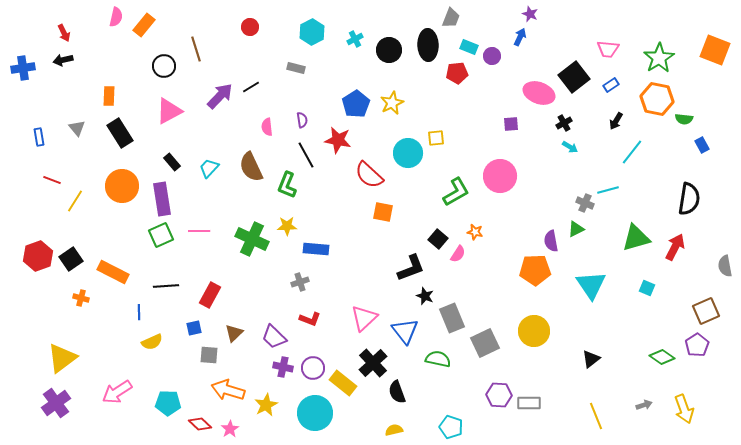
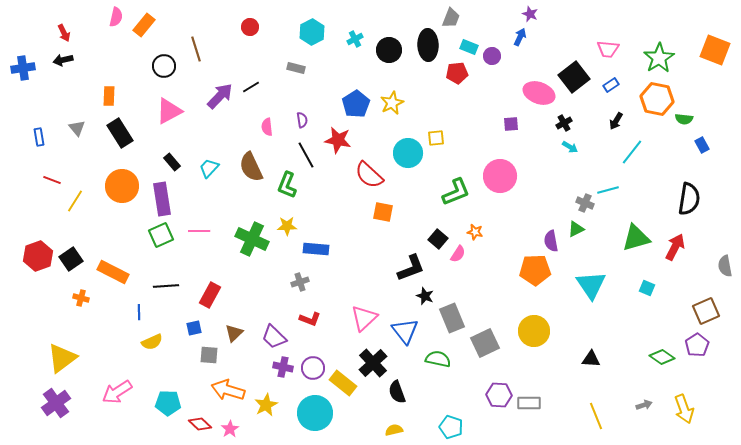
green L-shape at (456, 192): rotated 8 degrees clockwise
black triangle at (591, 359): rotated 42 degrees clockwise
